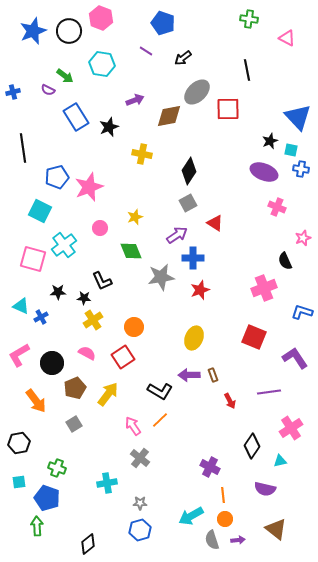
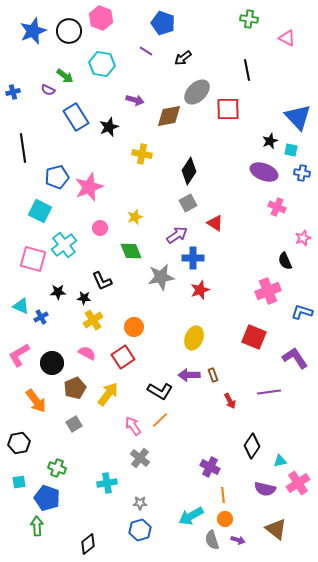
purple arrow at (135, 100): rotated 36 degrees clockwise
blue cross at (301, 169): moved 1 px right, 4 px down
pink cross at (264, 288): moved 4 px right, 3 px down
pink cross at (291, 428): moved 7 px right, 55 px down
purple arrow at (238, 540): rotated 24 degrees clockwise
